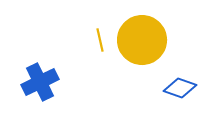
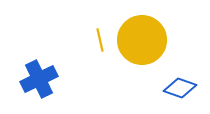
blue cross: moved 1 px left, 3 px up
